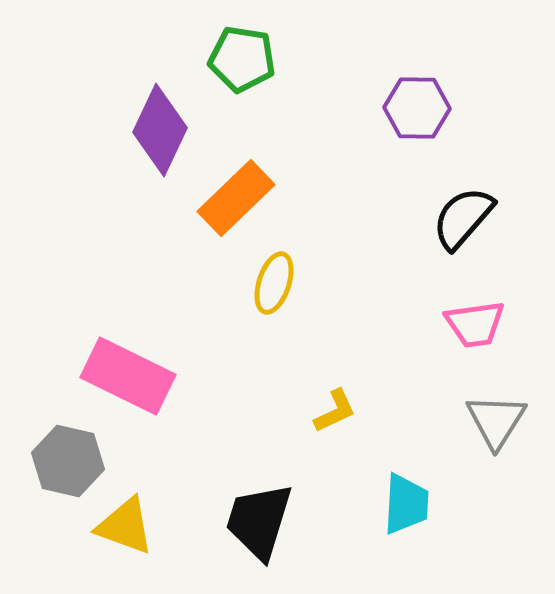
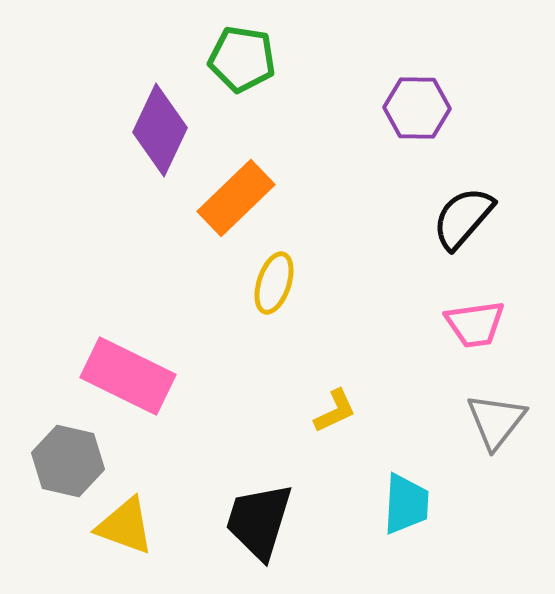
gray triangle: rotated 6 degrees clockwise
